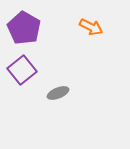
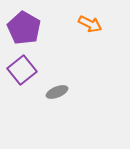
orange arrow: moved 1 px left, 3 px up
gray ellipse: moved 1 px left, 1 px up
